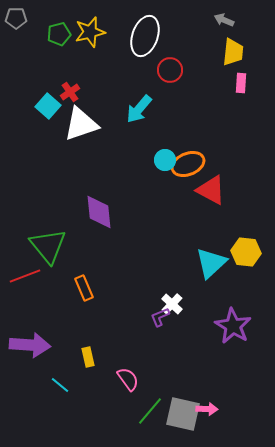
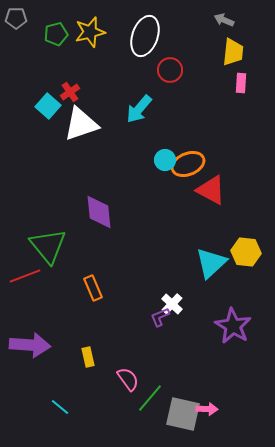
green pentagon: moved 3 px left
orange rectangle: moved 9 px right
cyan line: moved 22 px down
green line: moved 13 px up
